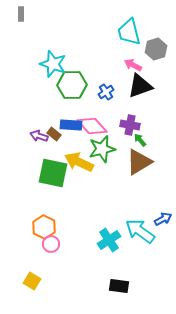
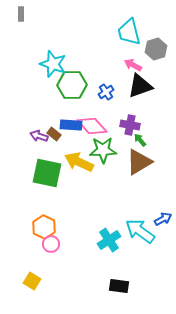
green star: moved 1 px right, 1 px down; rotated 12 degrees clockwise
green square: moved 6 px left
